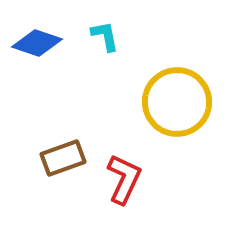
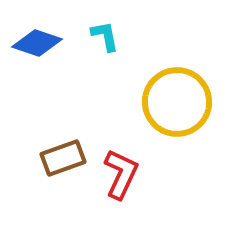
red L-shape: moved 3 px left, 5 px up
